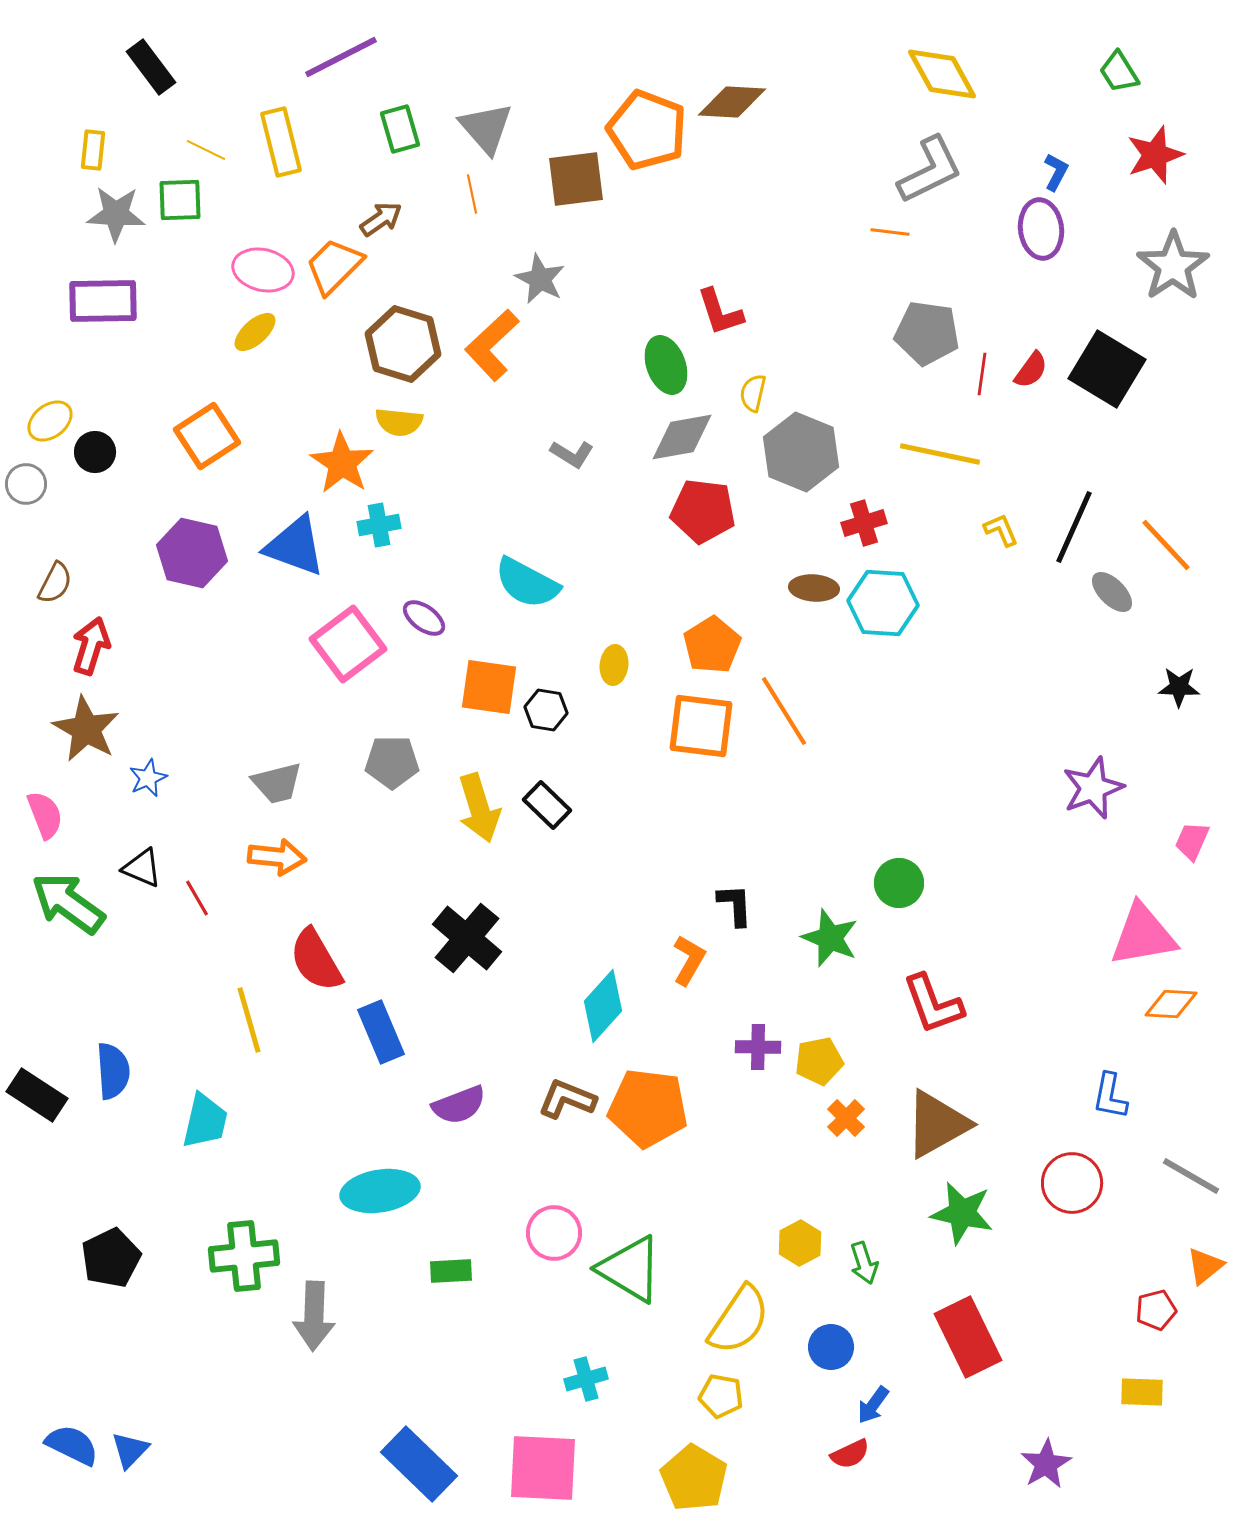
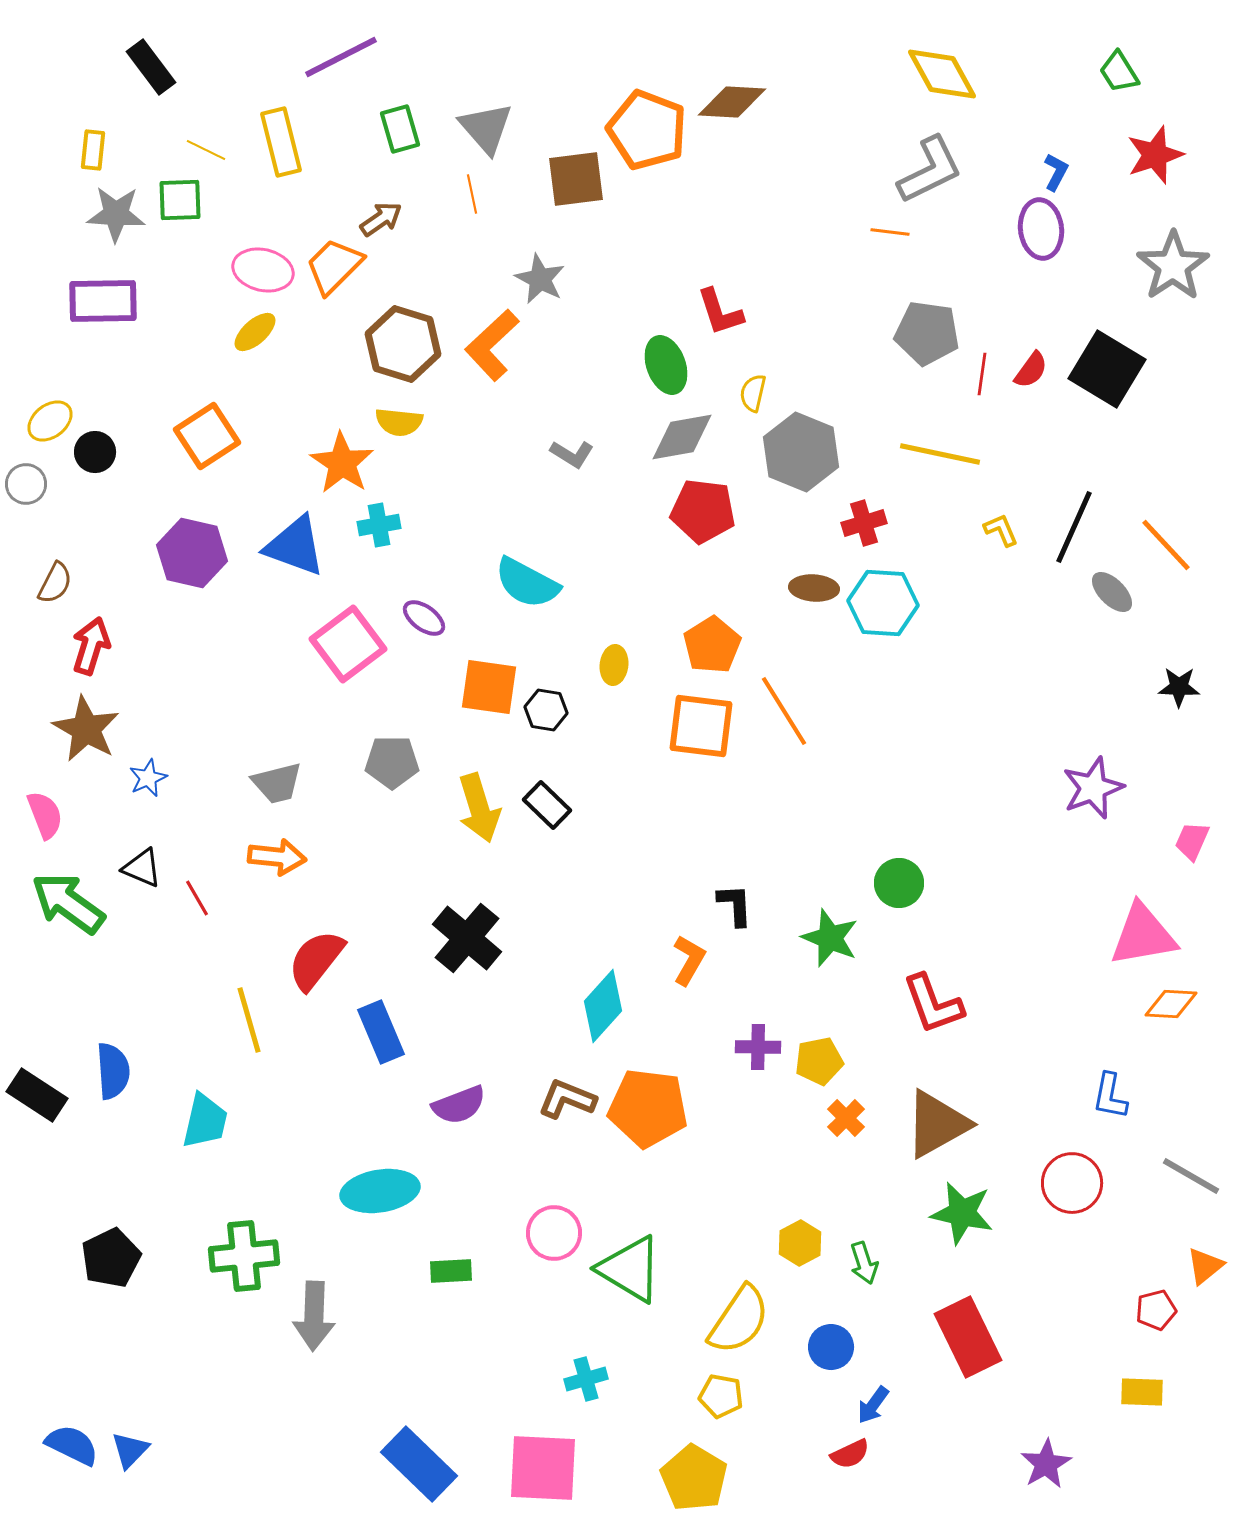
red semicircle at (316, 960): rotated 68 degrees clockwise
